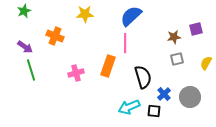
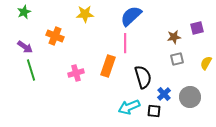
green star: moved 1 px down
purple square: moved 1 px right, 1 px up
